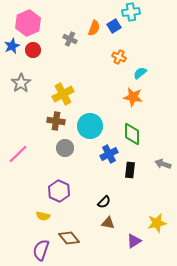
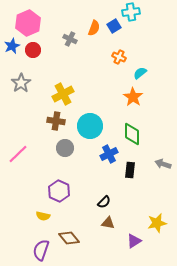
orange star: rotated 24 degrees clockwise
